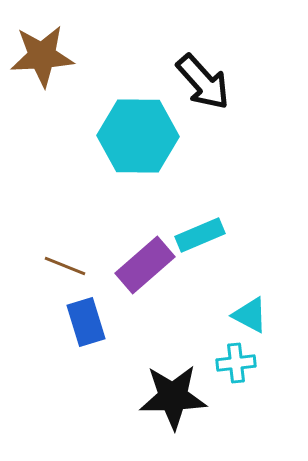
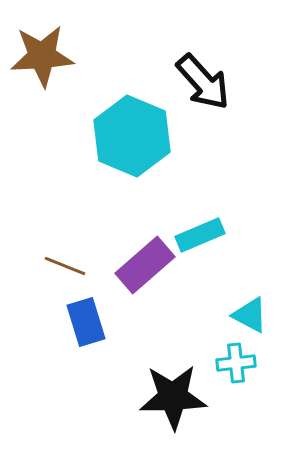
cyan hexagon: moved 6 px left; rotated 22 degrees clockwise
